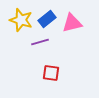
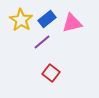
yellow star: rotated 15 degrees clockwise
purple line: moved 2 px right; rotated 24 degrees counterclockwise
red square: rotated 30 degrees clockwise
